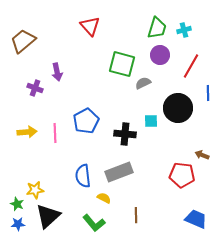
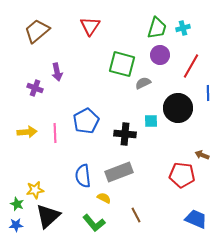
red triangle: rotated 15 degrees clockwise
cyan cross: moved 1 px left, 2 px up
brown trapezoid: moved 14 px right, 10 px up
brown line: rotated 28 degrees counterclockwise
blue star: moved 2 px left, 1 px down
